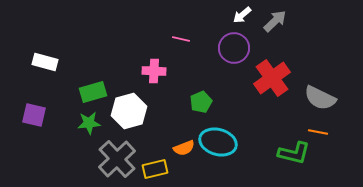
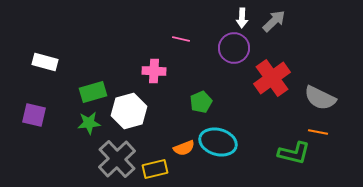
white arrow: moved 3 px down; rotated 48 degrees counterclockwise
gray arrow: moved 1 px left
